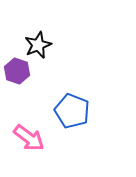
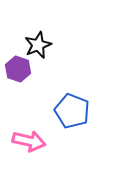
purple hexagon: moved 1 px right, 2 px up
pink arrow: moved 3 px down; rotated 24 degrees counterclockwise
